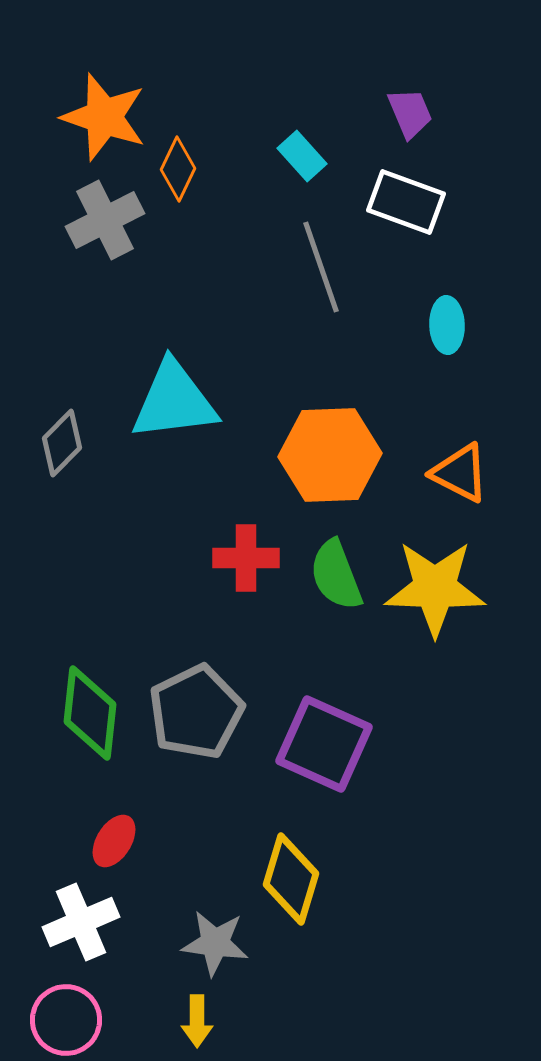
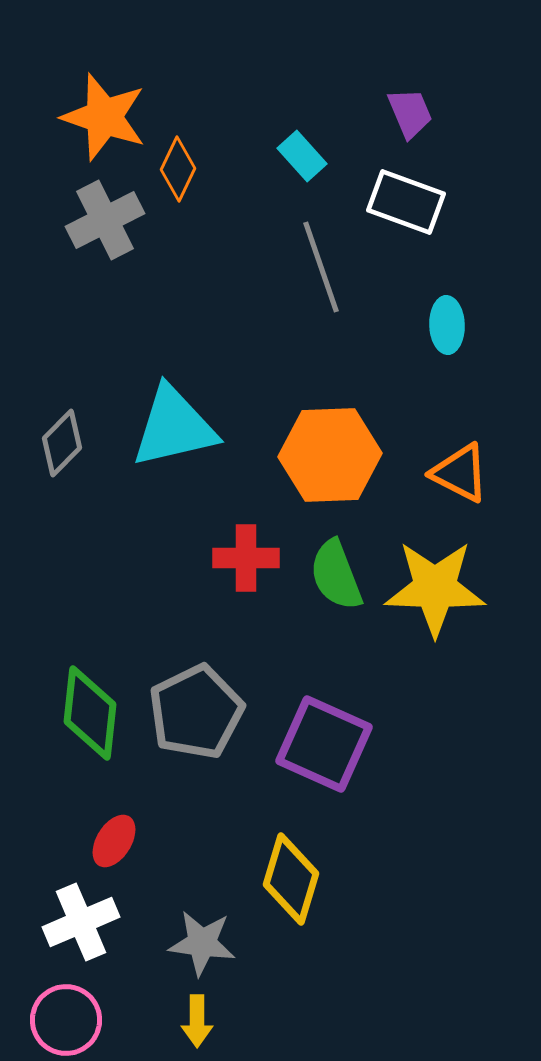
cyan triangle: moved 26 px down; rotated 6 degrees counterclockwise
gray star: moved 13 px left
